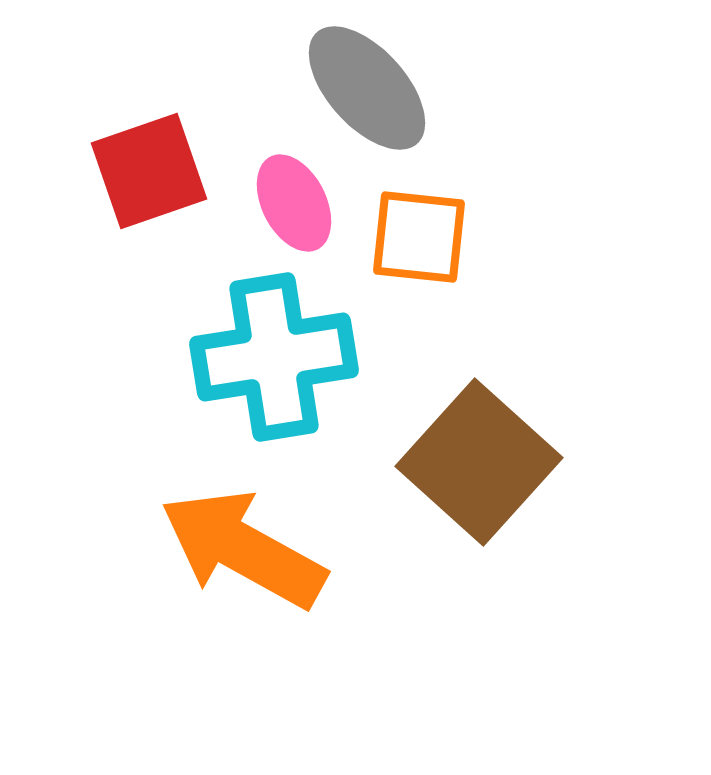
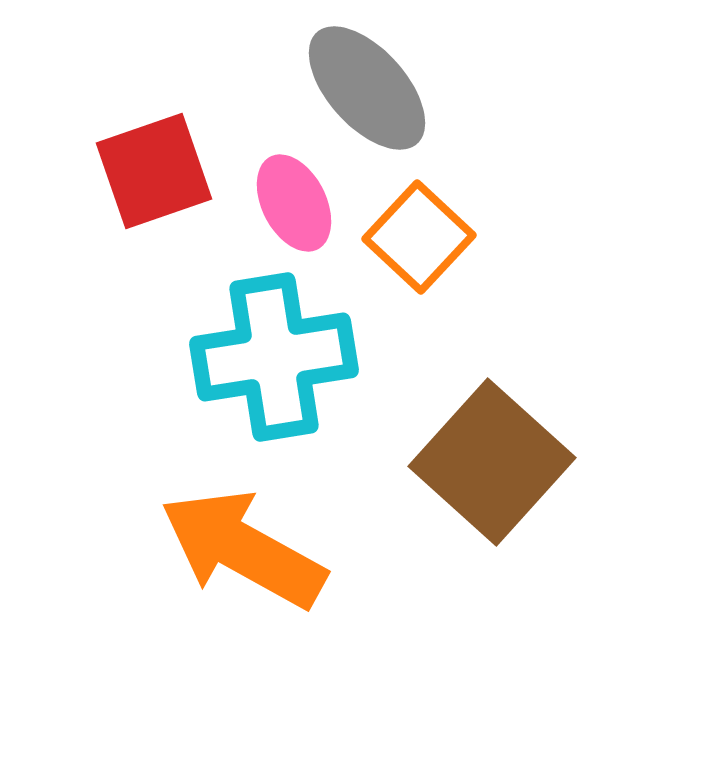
red square: moved 5 px right
orange square: rotated 37 degrees clockwise
brown square: moved 13 px right
